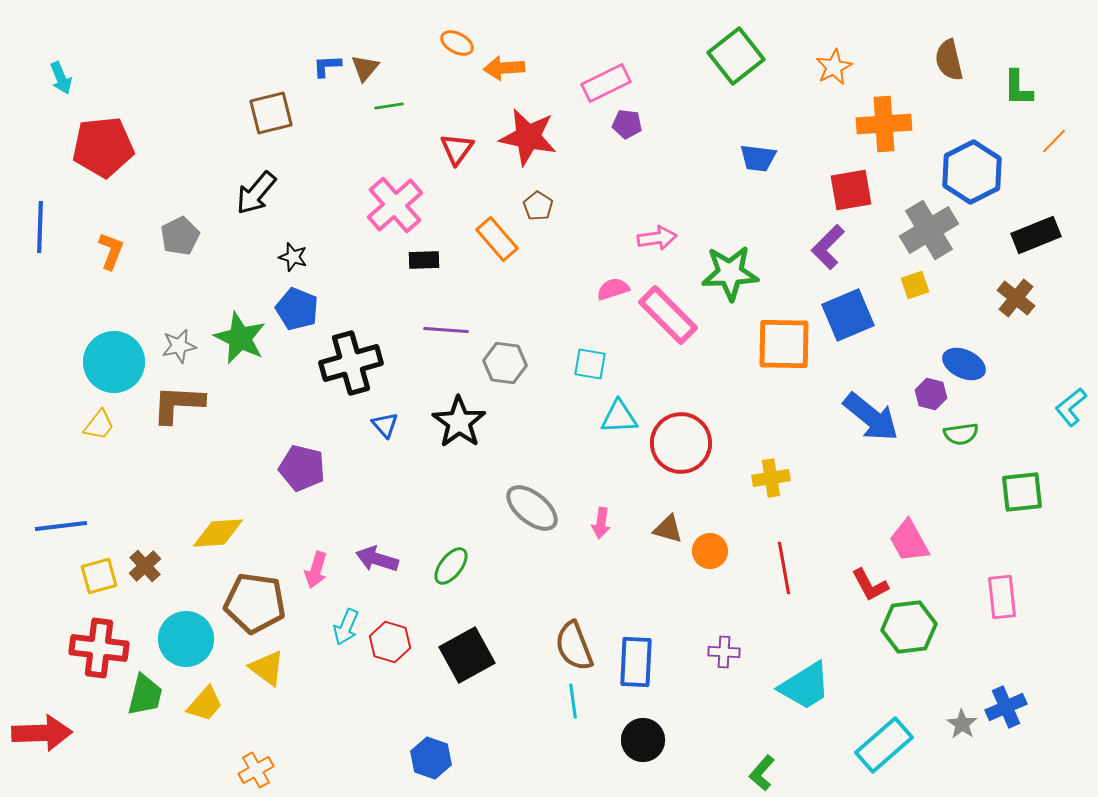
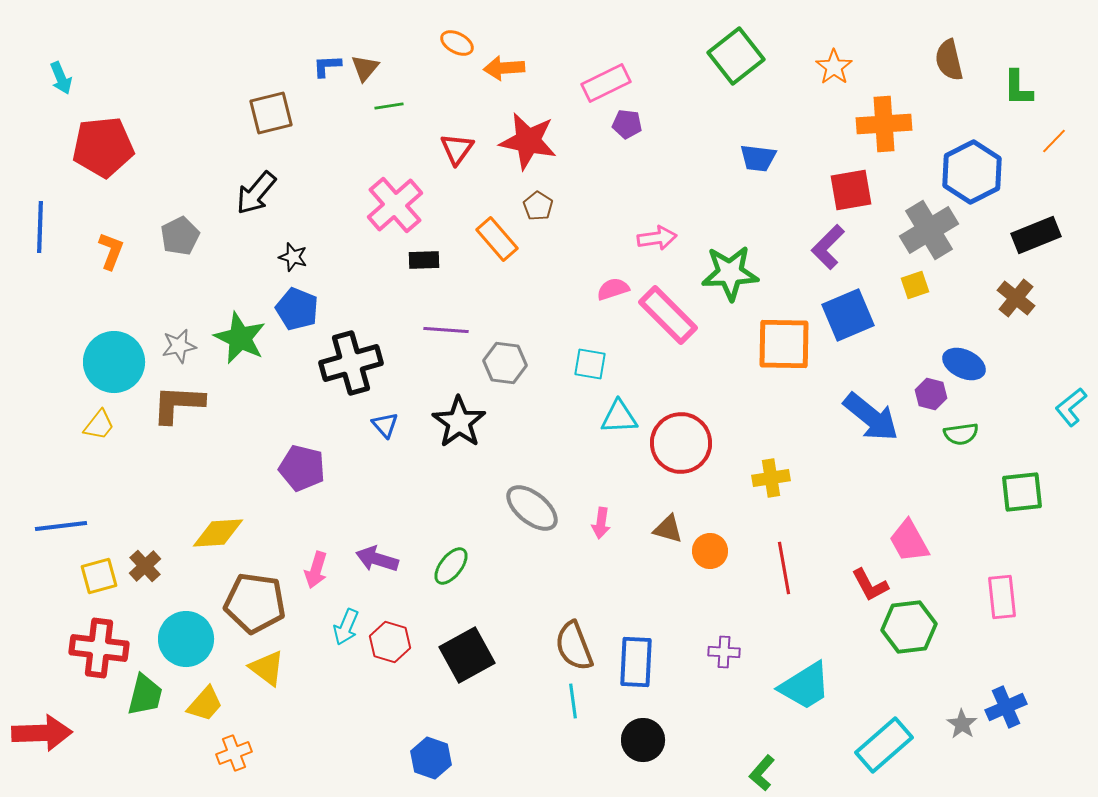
orange star at (834, 67): rotated 9 degrees counterclockwise
red star at (528, 137): moved 4 px down
orange cross at (256, 770): moved 22 px left, 17 px up; rotated 8 degrees clockwise
